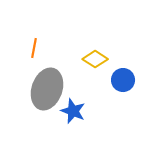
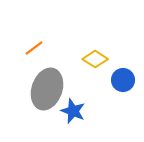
orange line: rotated 42 degrees clockwise
